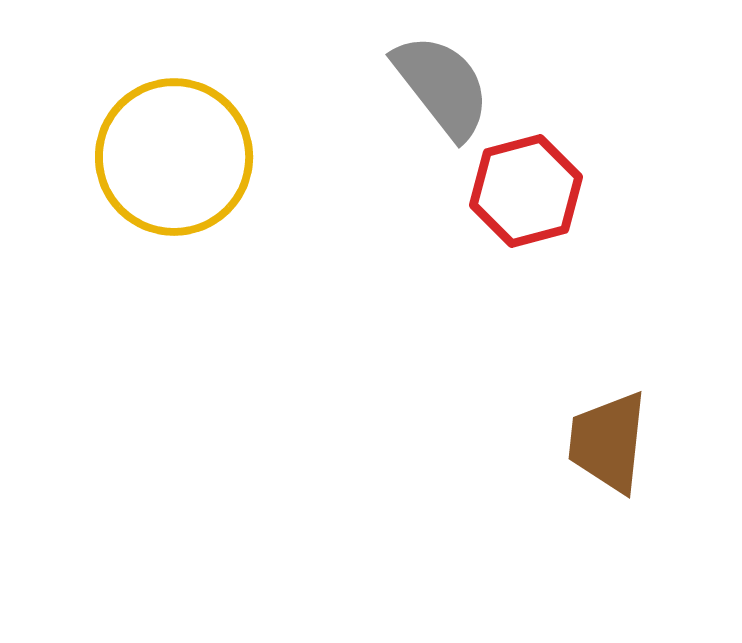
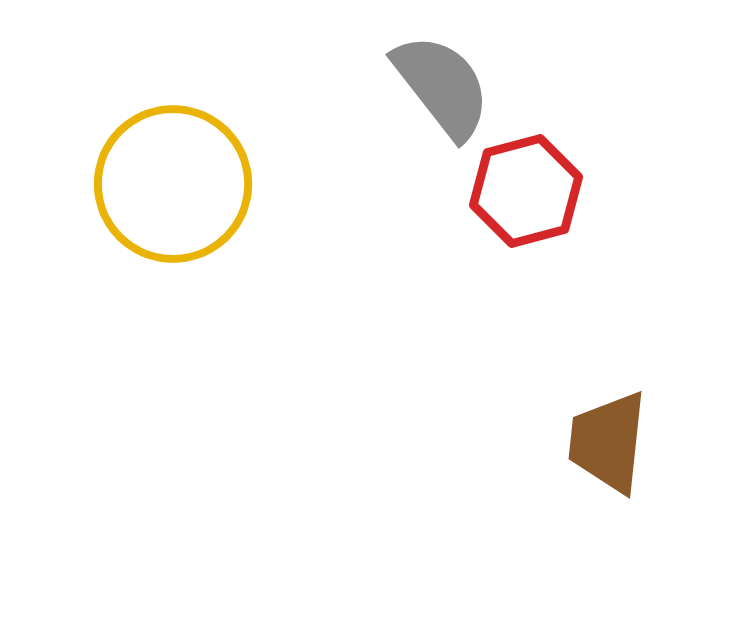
yellow circle: moved 1 px left, 27 px down
